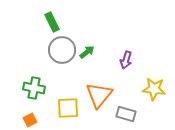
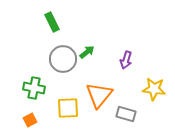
gray circle: moved 1 px right, 9 px down
